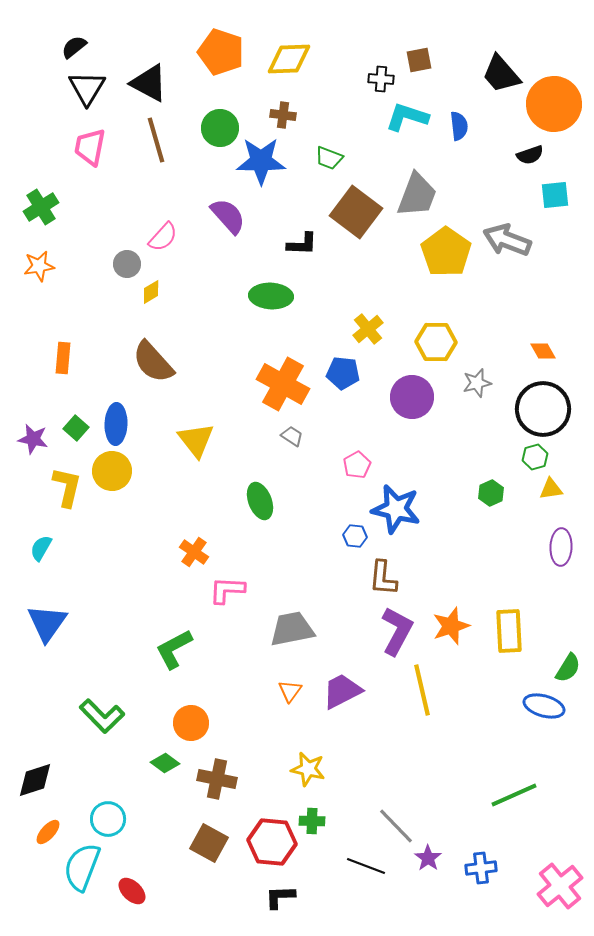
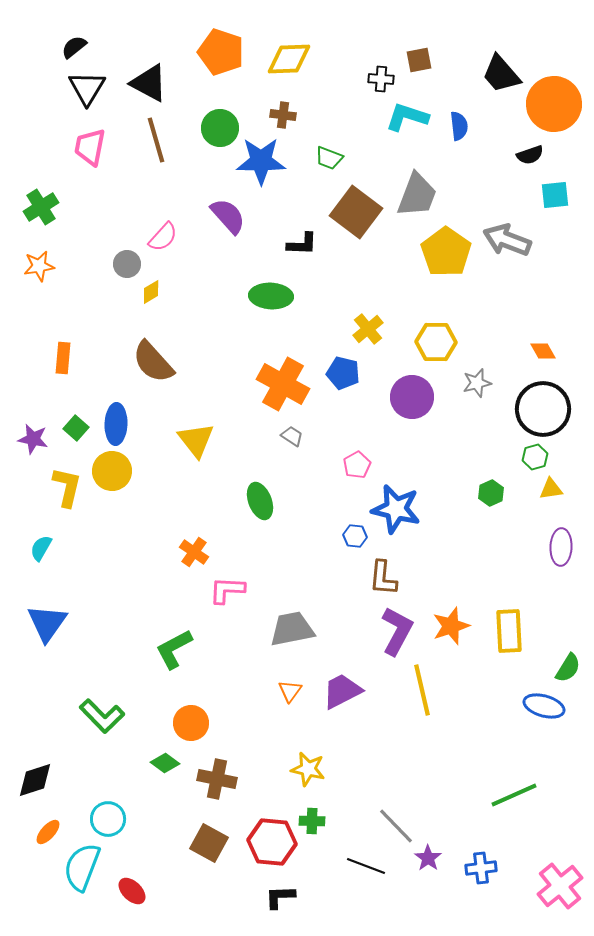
blue pentagon at (343, 373): rotated 8 degrees clockwise
